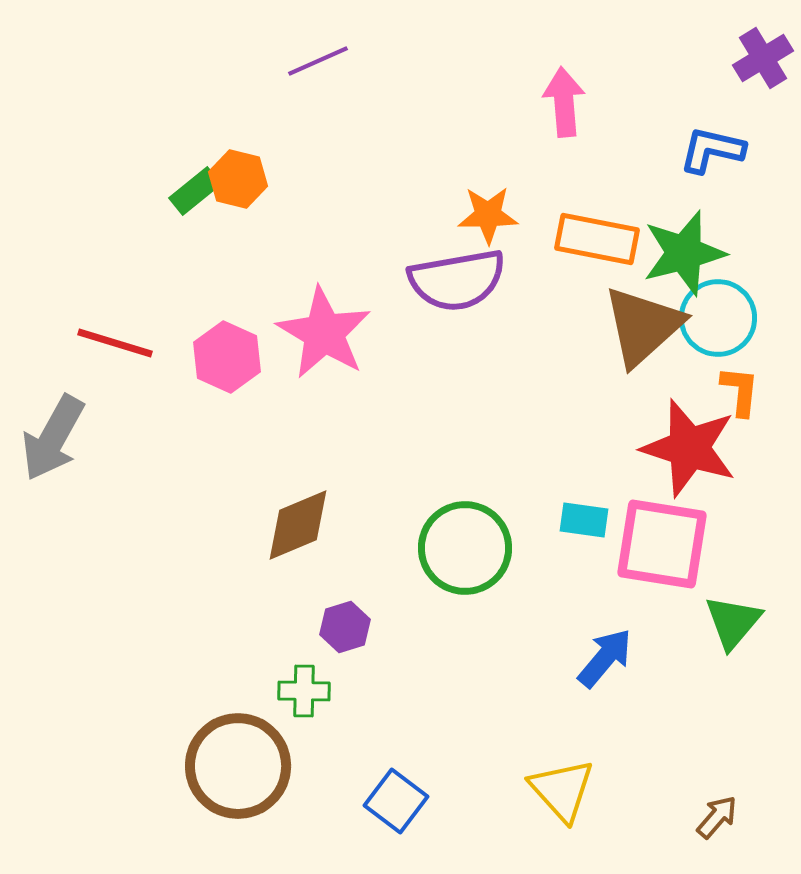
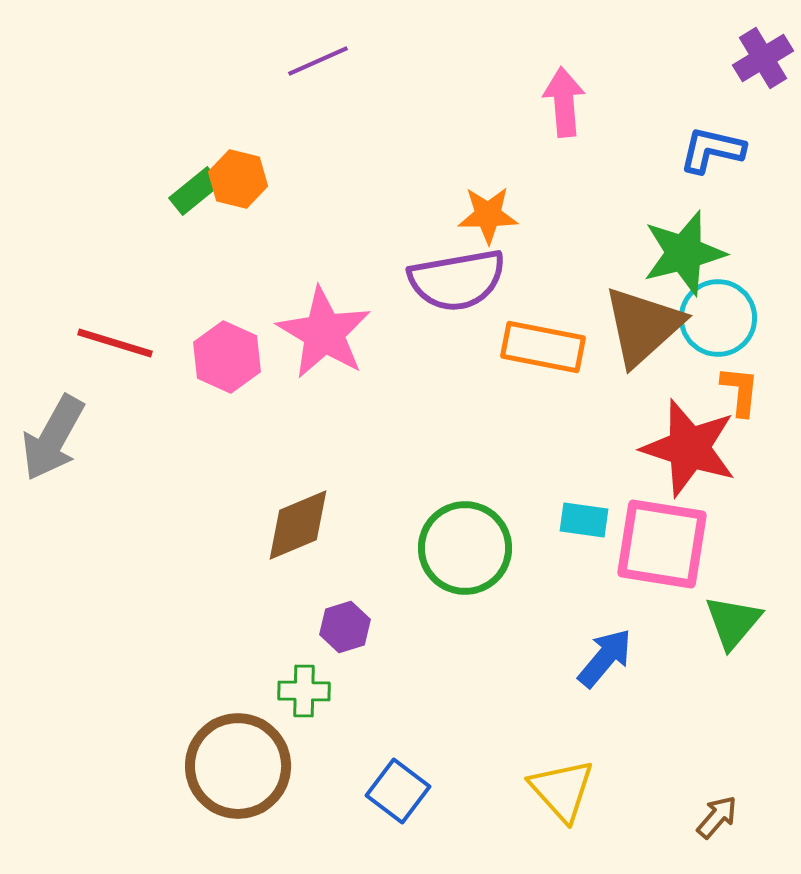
orange rectangle: moved 54 px left, 108 px down
blue square: moved 2 px right, 10 px up
